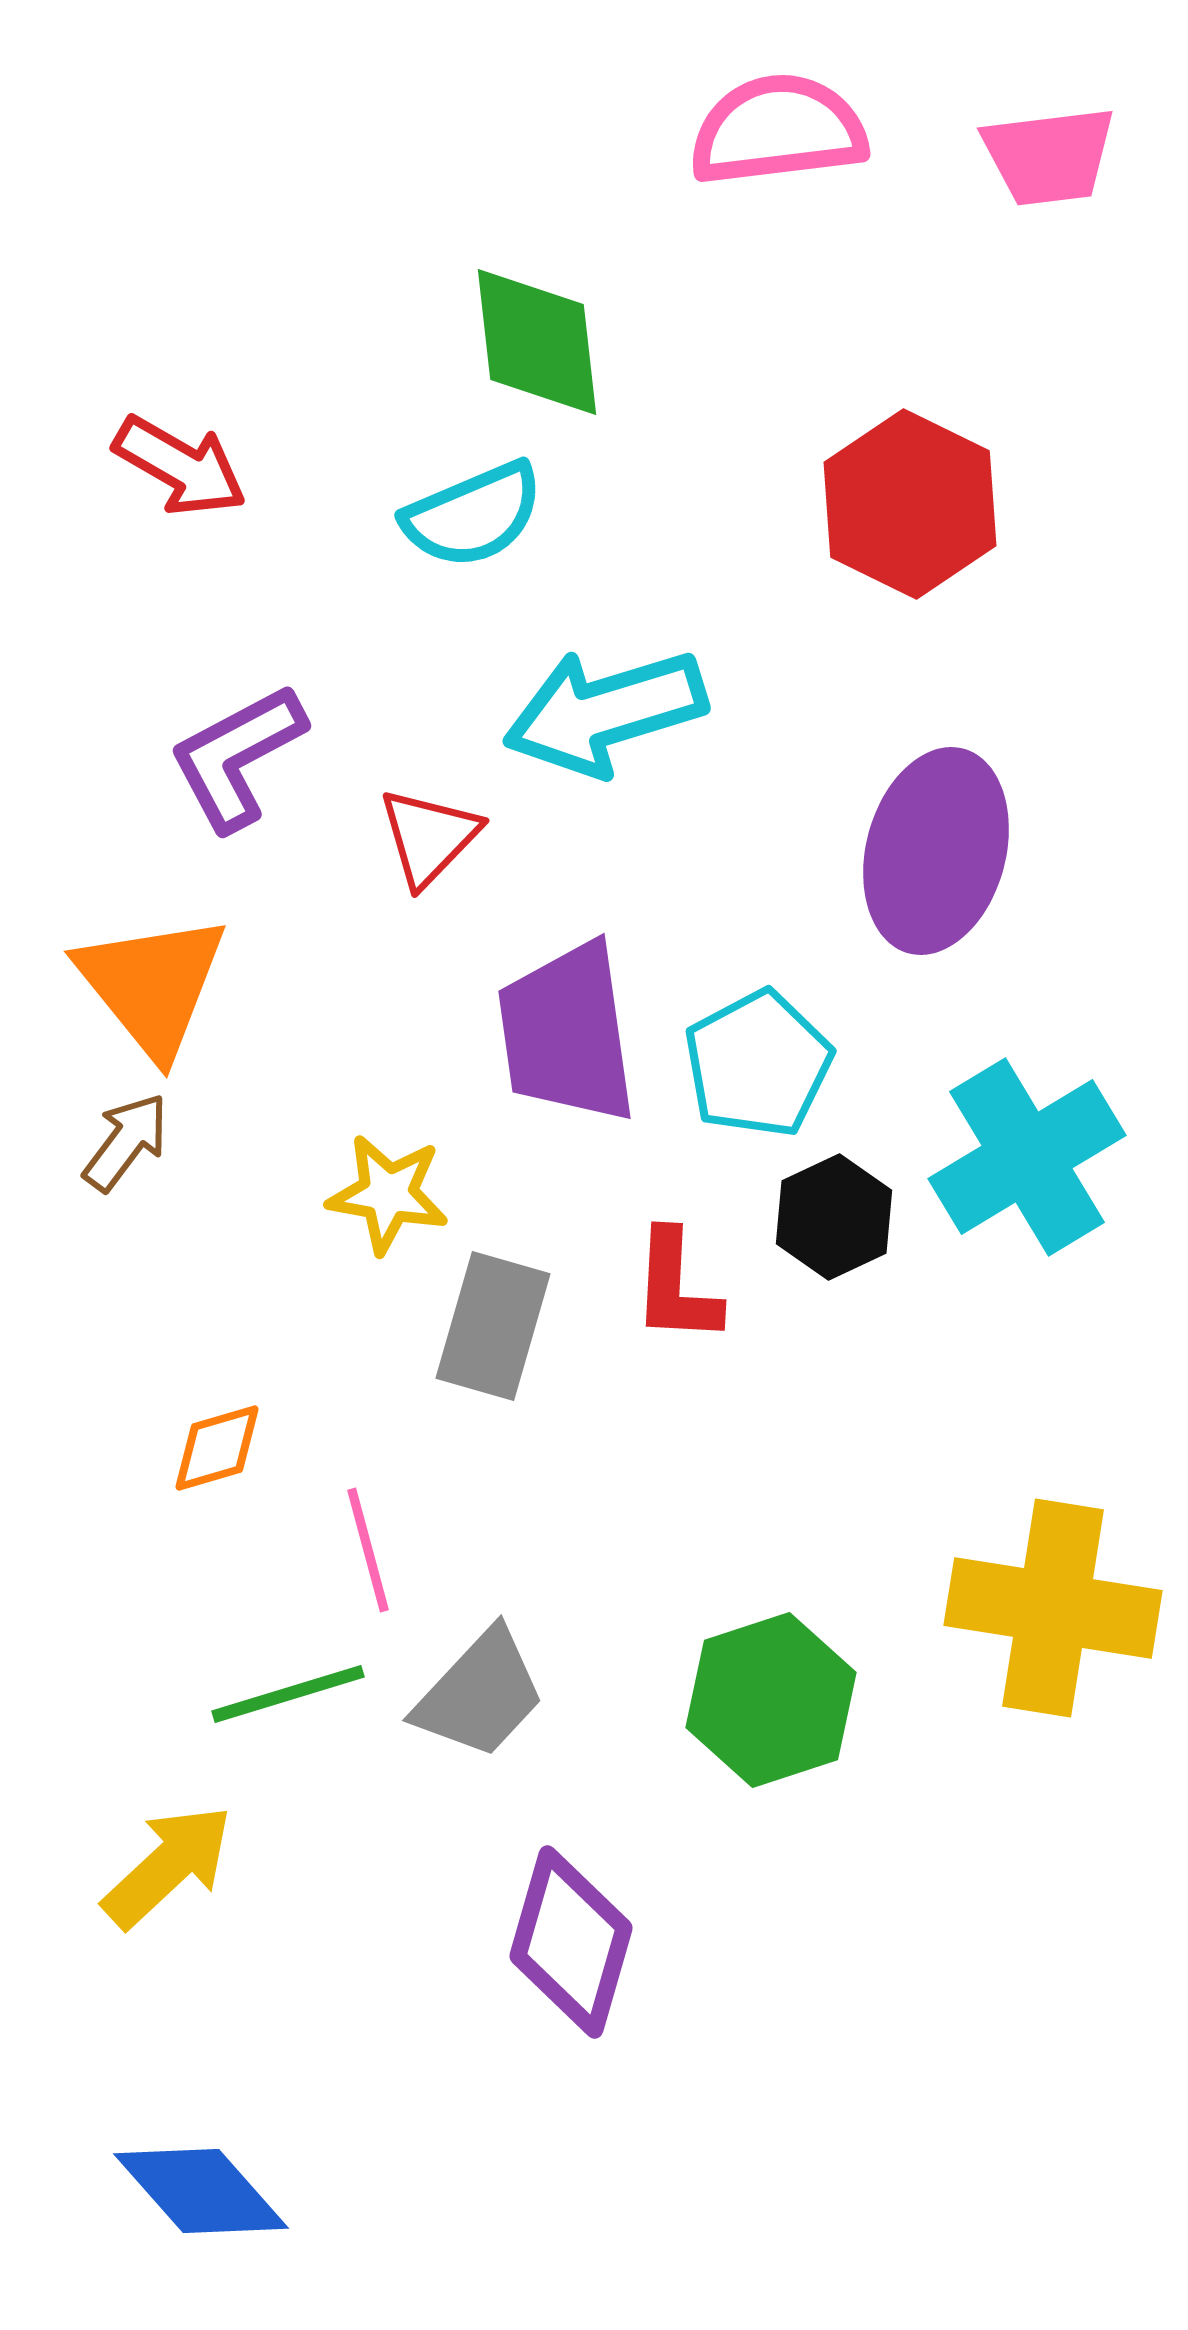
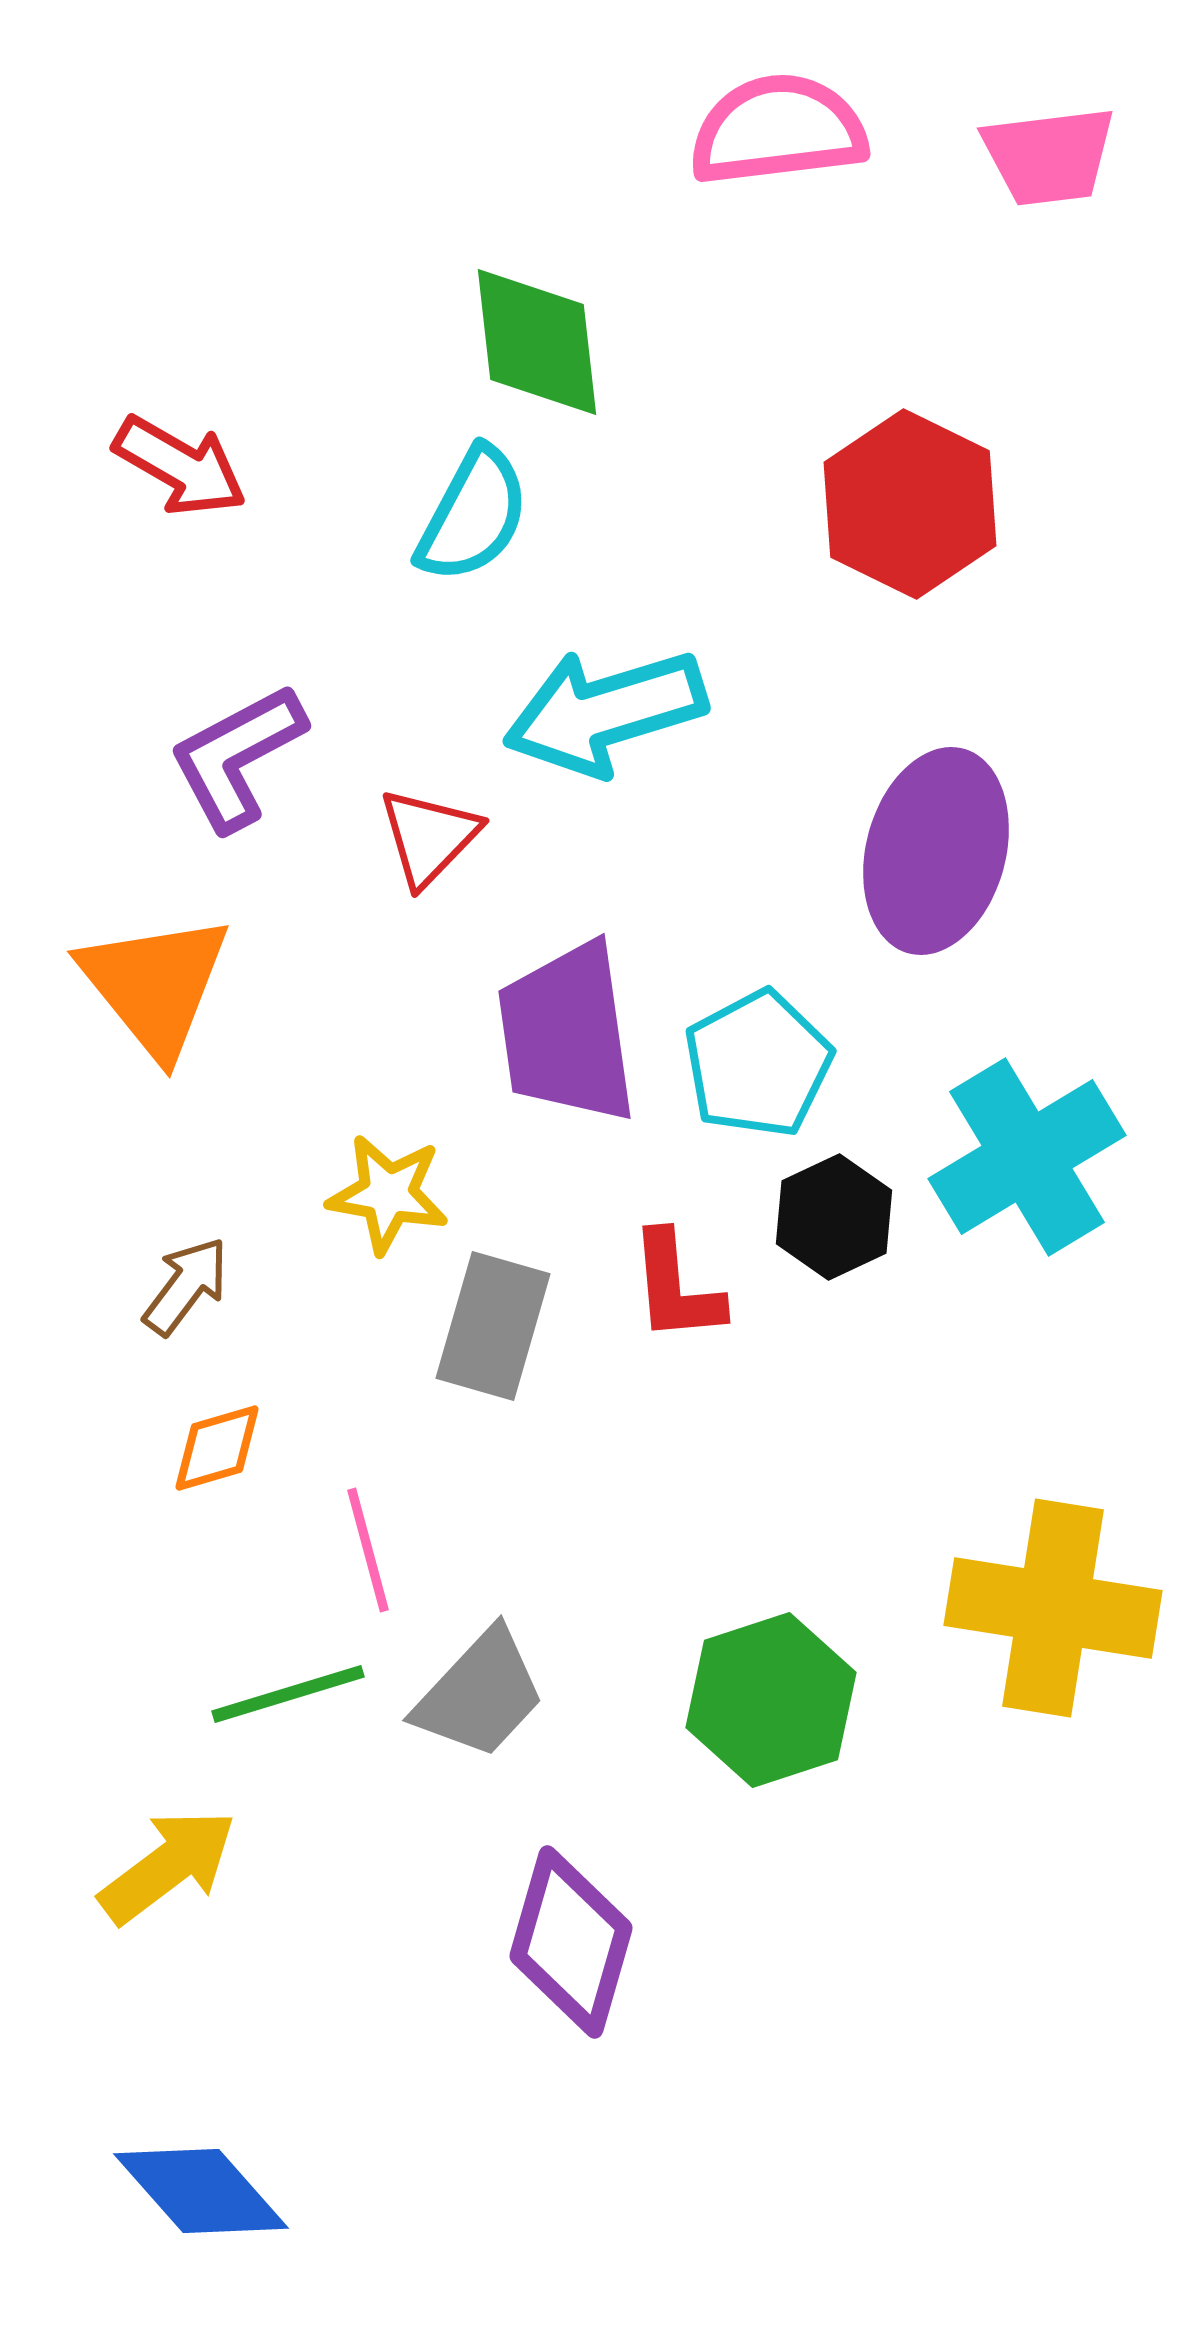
cyan semicircle: rotated 39 degrees counterclockwise
orange triangle: moved 3 px right
brown arrow: moved 60 px right, 144 px down
red L-shape: rotated 8 degrees counterclockwise
yellow arrow: rotated 6 degrees clockwise
